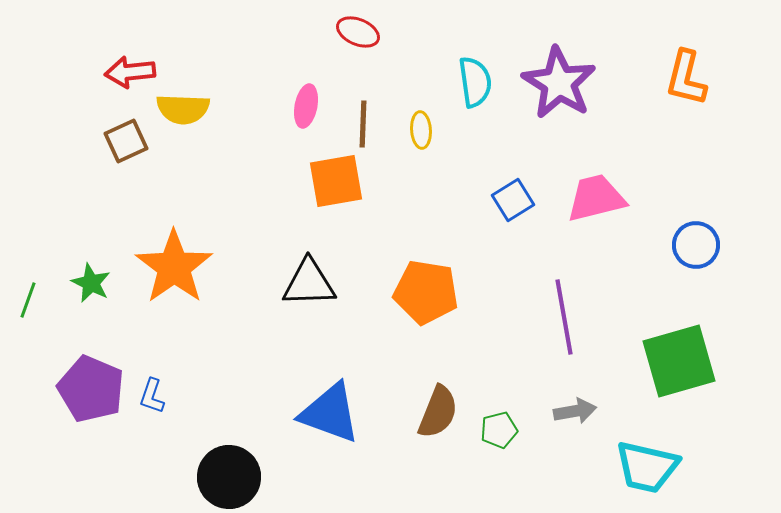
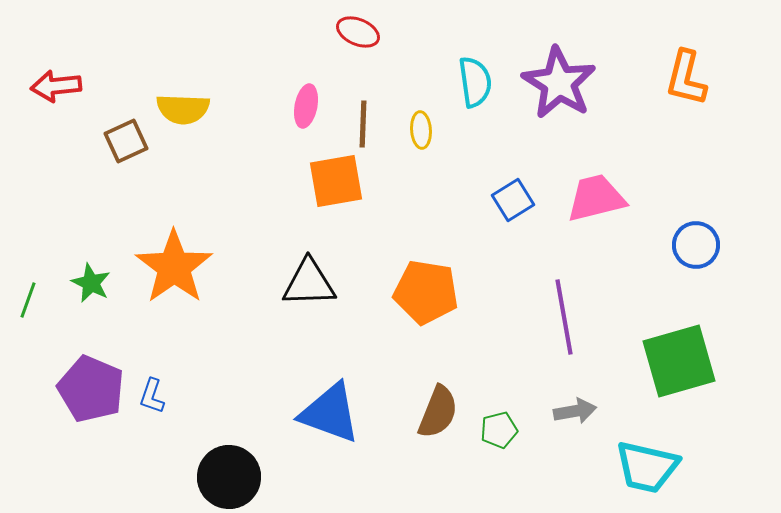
red arrow: moved 74 px left, 14 px down
